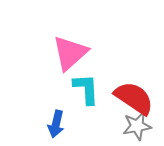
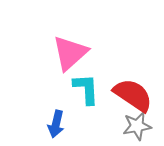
red semicircle: moved 1 px left, 3 px up
